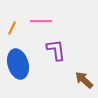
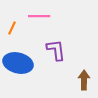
pink line: moved 2 px left, 5 px up
blue ellipse: moved 1 px up; rotated 60 degrees counterclockwise
brown arrow: rotated 48 degrees clockwise
